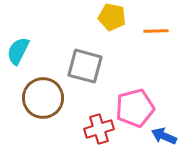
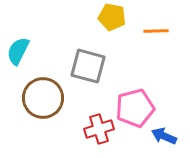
gray square: moved 3 px right
